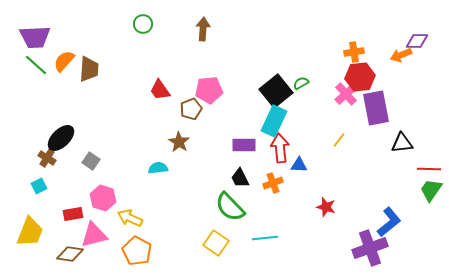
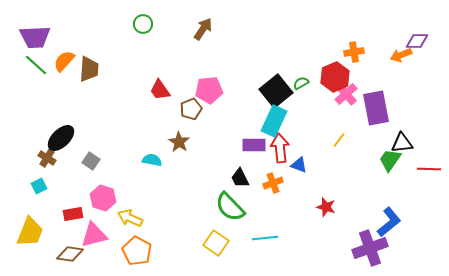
brown arrow at (203, 29): rotated 30 degrees clockwise
red hexagon at (360, 77): moved 25 px left; rotated 16 degrees counterclockwise
purple rectangle at (244, 145): moved 10 px right
blue triangle at (299, 165): rotated 18 degrees clockwise
cyan semicircle at (158, 168): moved 6 px left, 8 px up; rotated 18 degrees clockwise
green trapezoid at (431, 190): moved 41 px left, 30 px up
